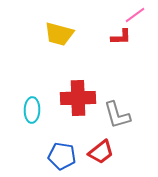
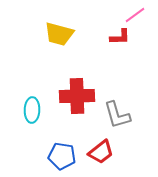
red L-shape: moved 1 px left
red cross: moved 1 px left, 2 px up
